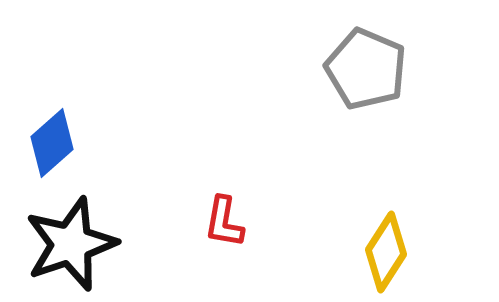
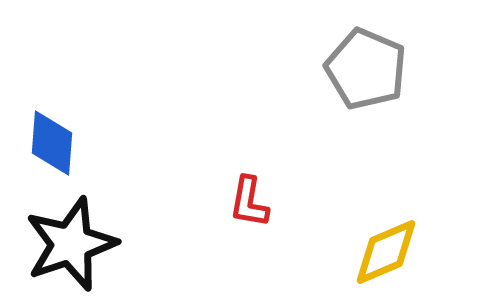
blue diamond: rotated 44 degrees counterclockwise
red L-shape: moved 25 px right, 20 px up
yellow diamond: rotated 34 degrees clockwise
